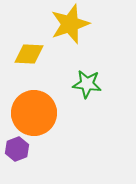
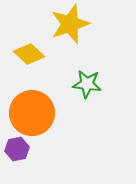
yellow diamond: rotated 40 degrees clockwise
orange circle: moved 2 px left
purple hexagon: rotated 10 degrees clockwise
